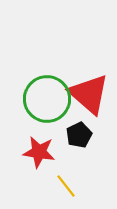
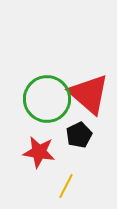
yellow line: rotated 65 degrees clockwise
